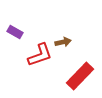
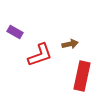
brown arrow: moved 7 px right, 2 px down
red rectangle: moved 2 px right; rotated 32 degrees counterclockwise
